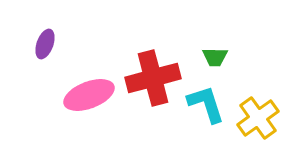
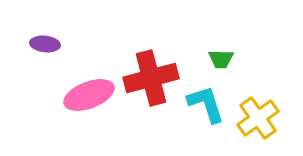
purple ellipse: rotated 76 degrees clockwise
green trapezoid: moved 6 px right, 2 px down
red cross: moved 2 px left
